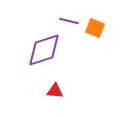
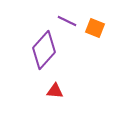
purple line: moved 2 px left; rotated 12 degrees clockwise
purple diamond: rotated 30 degrees counterclockwise
